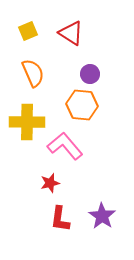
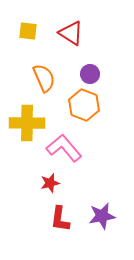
yellow square: rotated 30 degrees clockwise
orange semicircle: moved 11 px right, 5 px down
orange hexagon: moved 2 px right; rotated 16 degrees clockwise
yellow cross: moved 1 px down
pink L-shape: moved 1 px left, 2 px down
purple star: rotated 28 degrees clockwise
